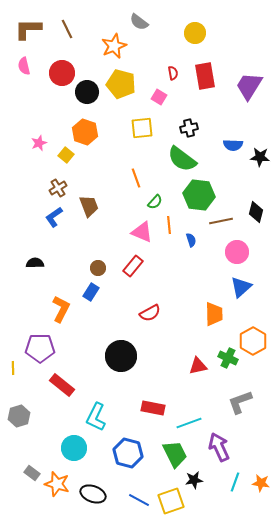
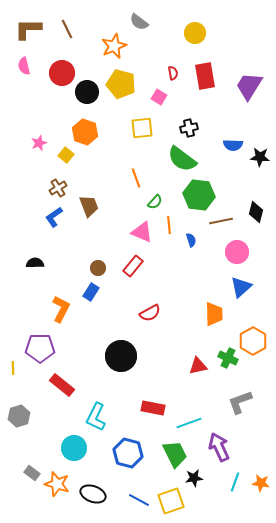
black star at (194, 480): moved 2 px up
